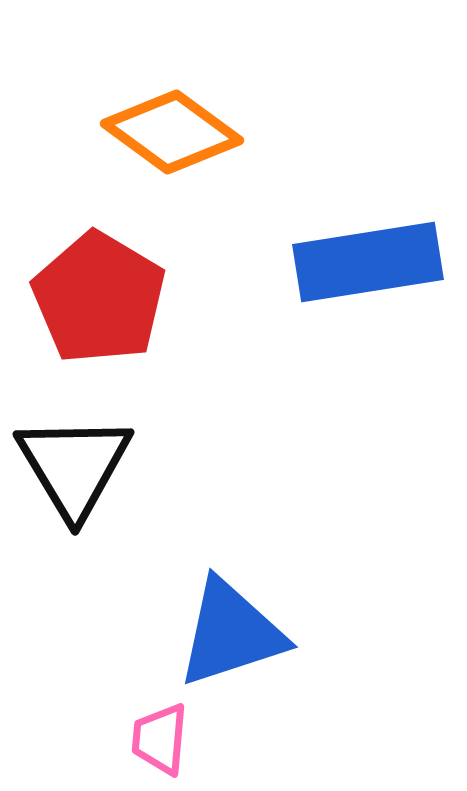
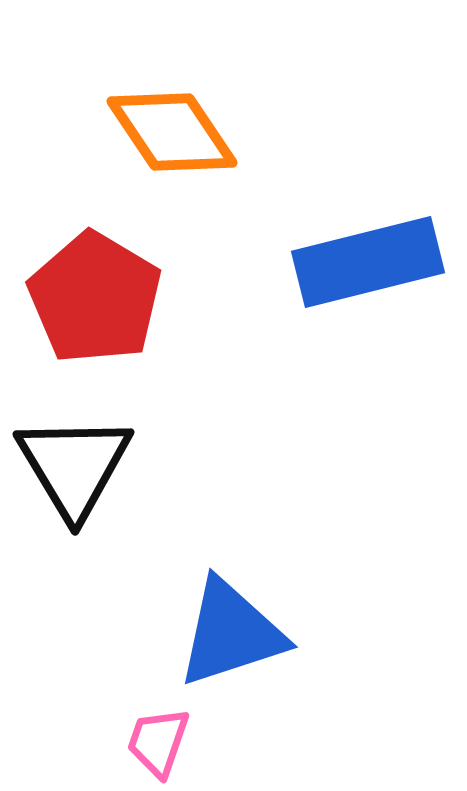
orange diamond: rotated 20 degrees clockwise
blue rectangle: rotated 5 degrees counterclockwise
red pentagon: moved 4 px left
pink trapezoid: moved 2 px left, 3 px down; rotated 14 degrees clockwise
